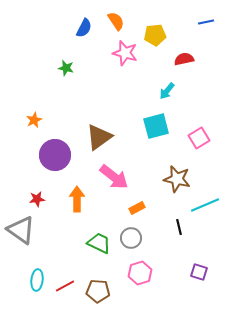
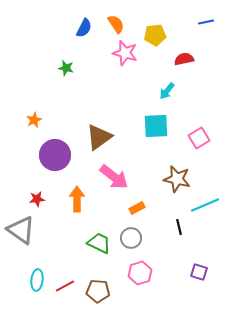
orange semicircle: moved 3 px down
cyan square: rotated 12 degrees clockwise
